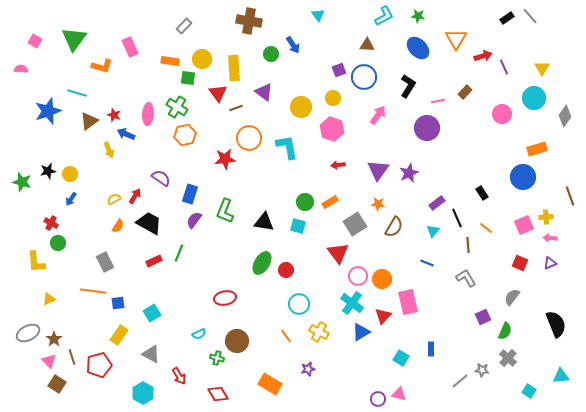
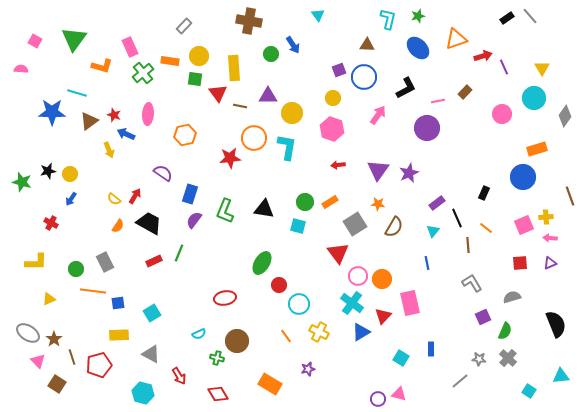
cyan L-shape at (384, 16): moved 4 px right, 3 px down; rotated 50 degrees counterclockwise
green star at (418, 16): rotated 24 degrees counterclockwise
orange triangle at (456, 39): rotated 40 degrees clockwise
yellow circle at (202, 59): moved 3 px left, 3 px up
green square at (188, 78): moved 7 px right, 1 px down
black L-shape at (408, 86): moved 2 px left, 2 px down; rotated 30 degrees clockwise
purple triangle at (264, 92): moved 4 px right, 4 px down; rotated 36 degrees counterclockwise
green cross at (177, 107): moved 34 px left, 34 px up; rotated 20 degrees clockwise
yellow circle at (301, 107): moved 9 px left, 6 px down
brown line at (236, 108): moved 4 px right, 2 px up; rotated 32 degrees clockwise
blue star at (48, 111): moved 4 px right, 1 px down; rotated 20 degrees clockwise
orange circle at (249, 138): moved 5 px right
cyan L-shape at (287, 147): rotated 20 degrees clockwise
red star at (225, 159): moved 5 px right, 1 px up
purple semicircle at (161, 178): moved 2 px right, 5 px up
black rectangle at (482, 193): moved 2 px right; rotated 56 degrees clockwise
yellow semicircle at (114, 199): rotated 112 degrees counterclockwise
black triangle at (264, 222): moved 13 px up
green circle at (58, 243): moved 18 px right, 26 px down
yellow L-shape at (36, 262): rotated 85 degrees counterclockwise
blue line at (427, 263): rotated 56 degrees clockwise
red square at (520, 263): rotated 28 degrees counterclockwise
red circle at (286, 270): moved 7 px left, 15 px down
gray L-shape at (466, 278): moved 6 px right, 5 px down
gray semicircle at (512, 297): rotated 36 degrees clockwise
pink rectangle at (408, 302): moved 2 px right, 1 px down
gray ellipse at (28, 333): rotated 60 degrees clockwise
yellow rectangle at (119, 335): rotated 54 degrees clockwise
pink triangle at (49, 361): moved 11 px left
gray star at (482, 370): moved 3 px left, 11 px up
cyan hexagon at (143, 393): rotated 15 degrees counterclockwise
